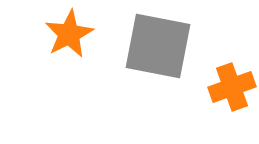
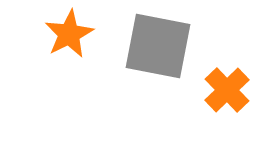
orange cross: moved 5 px left, 3 px down; rotated 24 degrees counterclockwise
